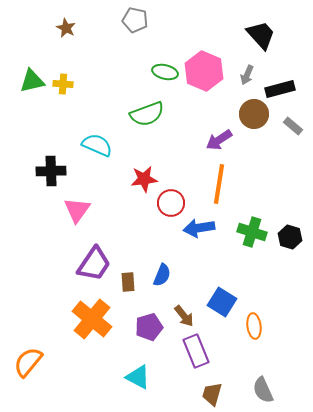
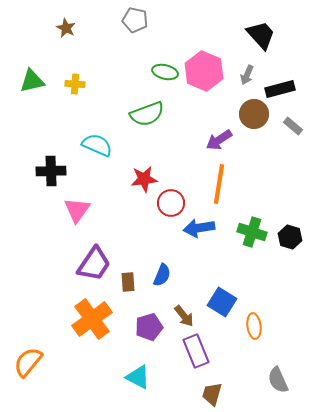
yellow cross: moved 12 px right
orange cross: rotated 15 degrees clockwise
gray semicircle: moved 15 px right, 10 px up
